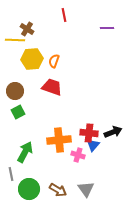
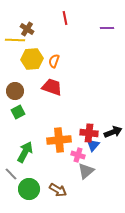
red line: moved 1 px right, 3 px down
gray line: rotated 32 degrees counterclockwise
gray triangle: moved 18 px up; rotated 24 degrees clockwise
